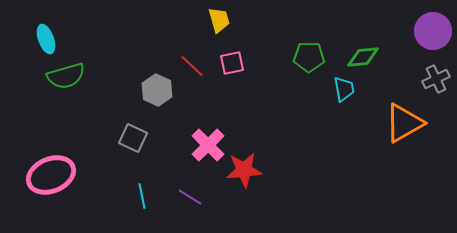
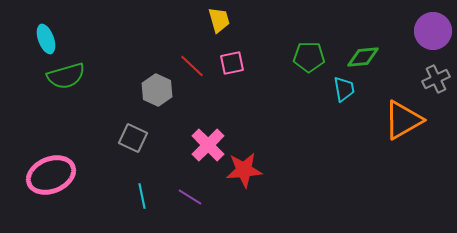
orange triangle: moved 1 px left, 3 px up
